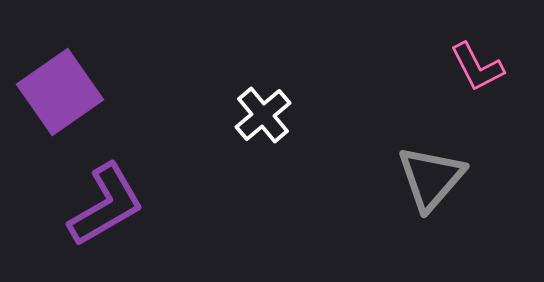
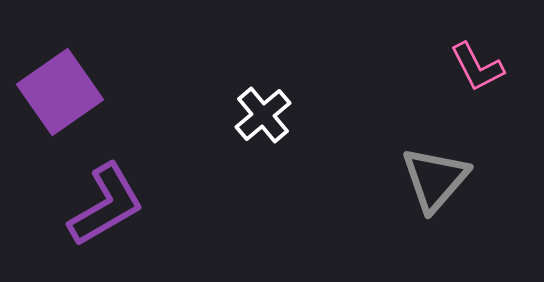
gray triangle: moved 4 px right, 1 px down
